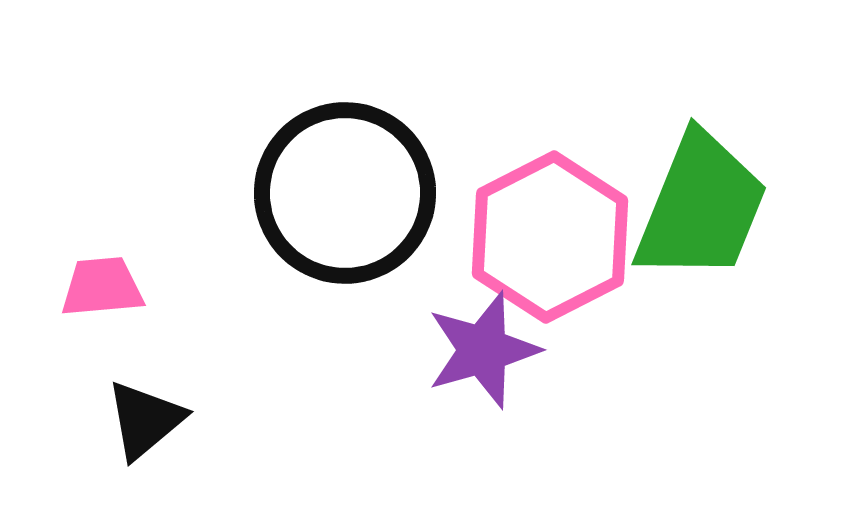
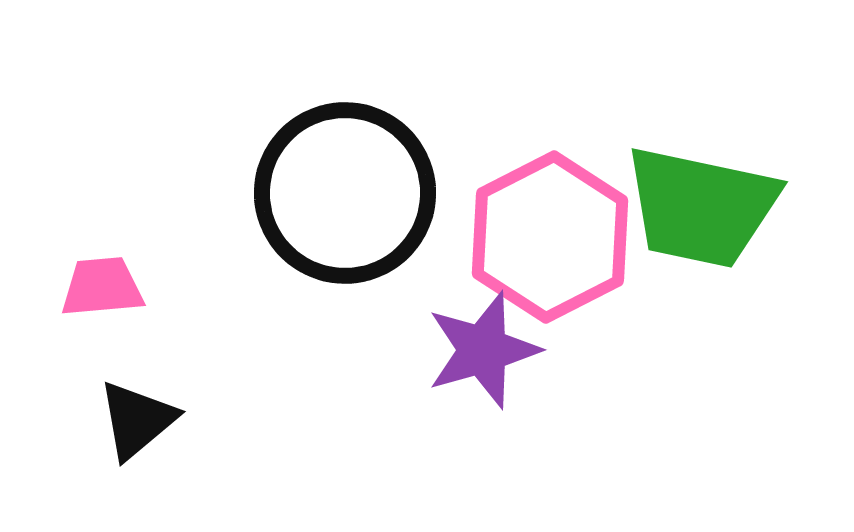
green trapezoid: rotated 80 degrees clockwise
black triangle: moved 8 px left
